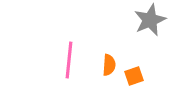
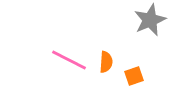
pink line: rotated 69 degrees counterclockwise
orange semicircle: moved 3 px left, 3 px up
